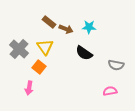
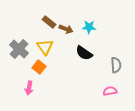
gray semicircle: rotated 105 degrees counterclockwise
